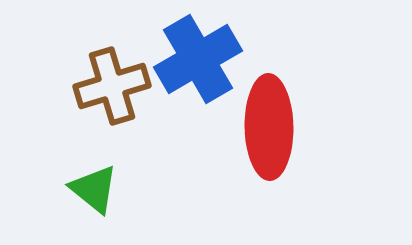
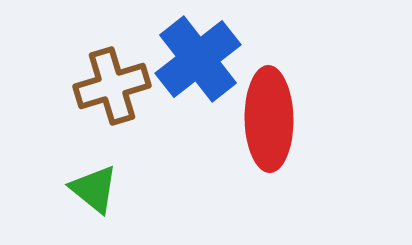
blue cross: rotated 8 degrees counterclockwise
red ellipse: moved 8 px up
